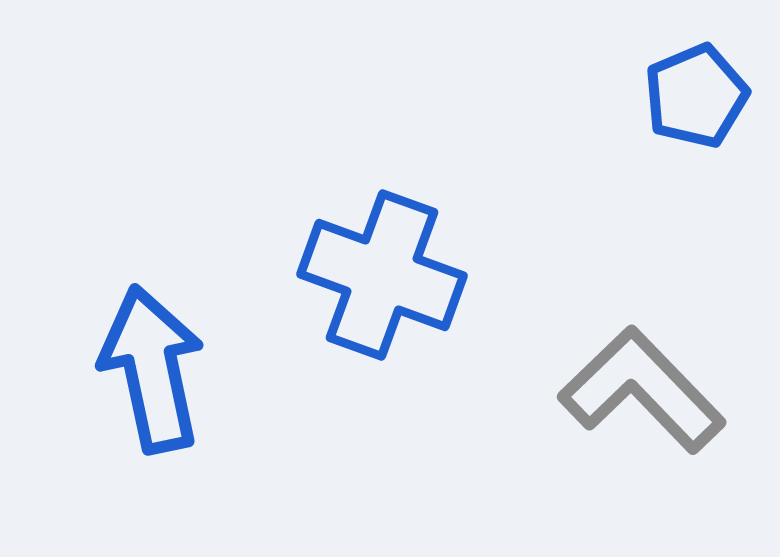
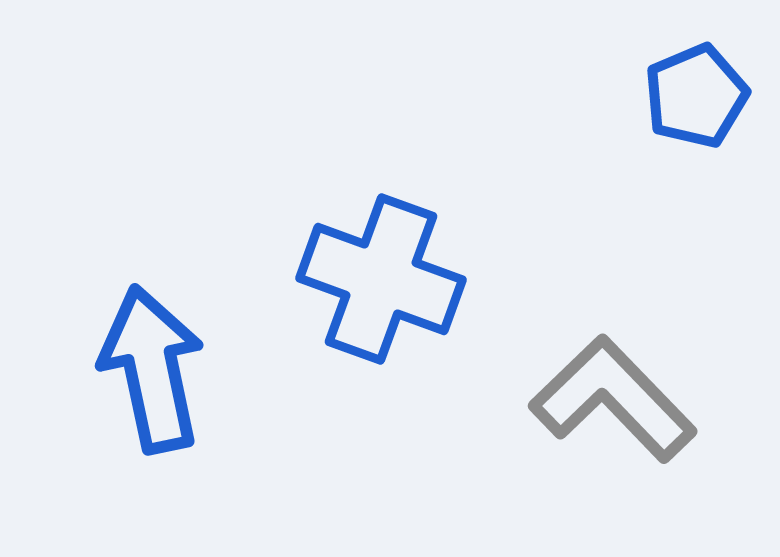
blue cross: moved 1 px left, 4 px down
gray L-shape: moved 29 px left, 9 px down
